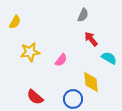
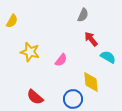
yellow semicircle: moved 3 px left, 1 px up
yellow star: rotated 24 degrees clockwise
cyan semicircle: moved 1 px left, 1 px up
